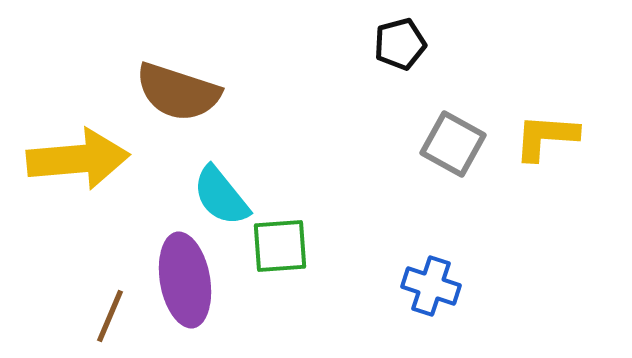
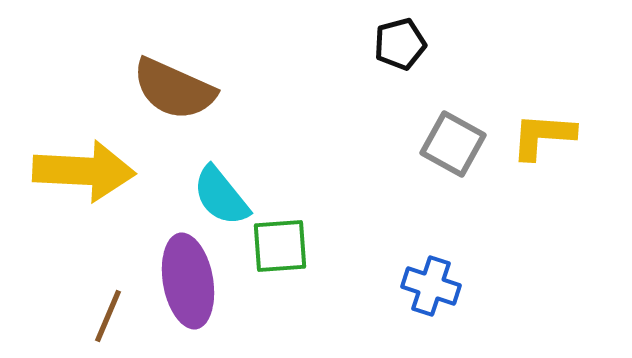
brown semicircle: moved 4 px left, 3 px up; rotated 6 degrees clockwise
yellow L-shape: moved 3 px left, 1 px up
yellow arrow: moved 6 px right, 12 px down; rotated 8 degrees clockwise
purple ellipse: moved 3 px right, 1 px down
brown line: moved 2 px left
